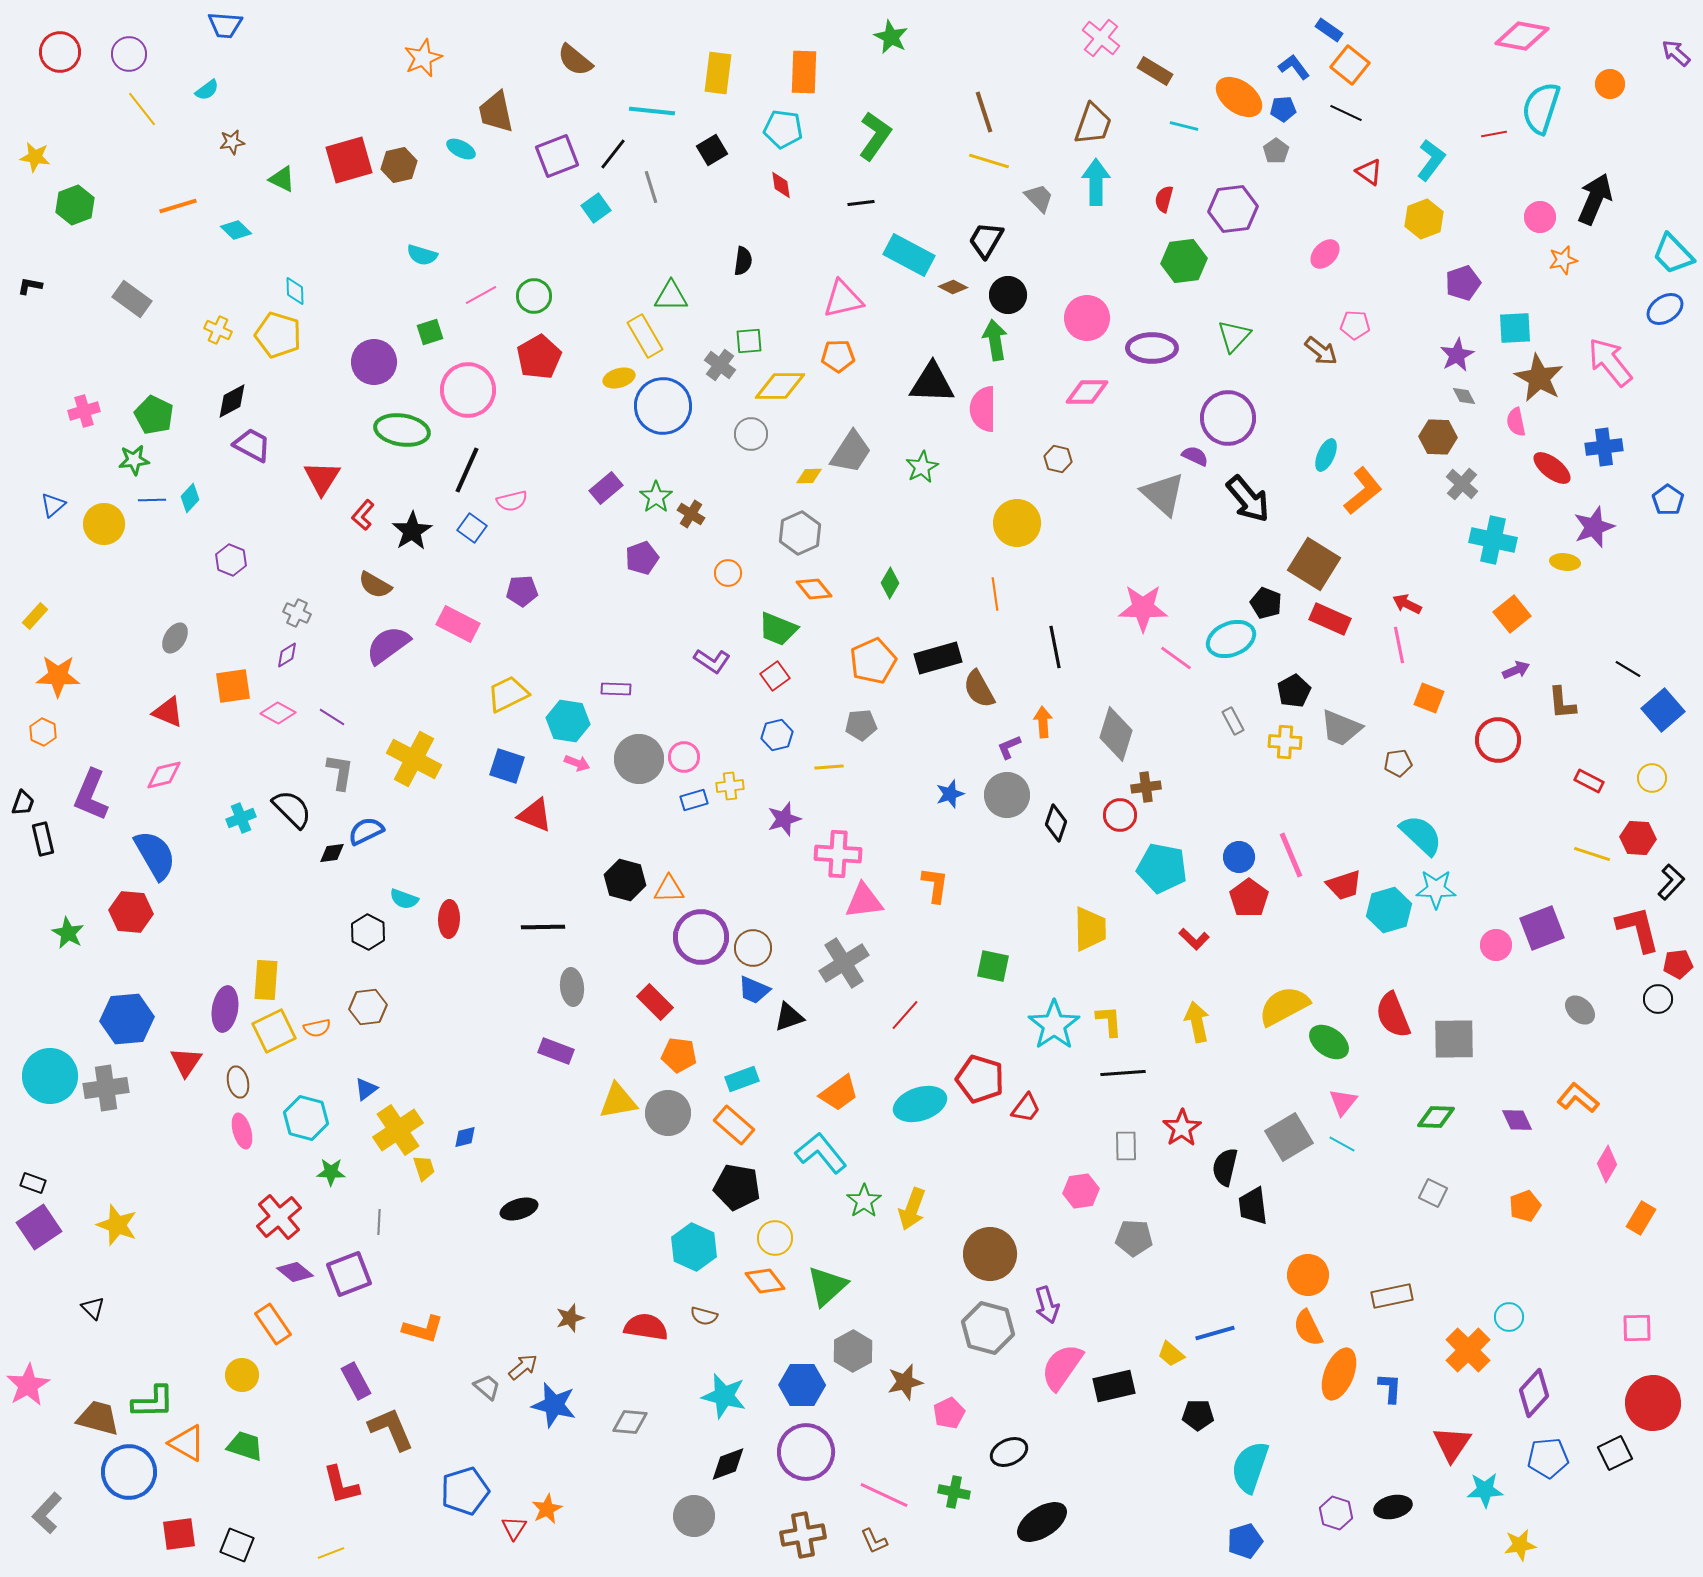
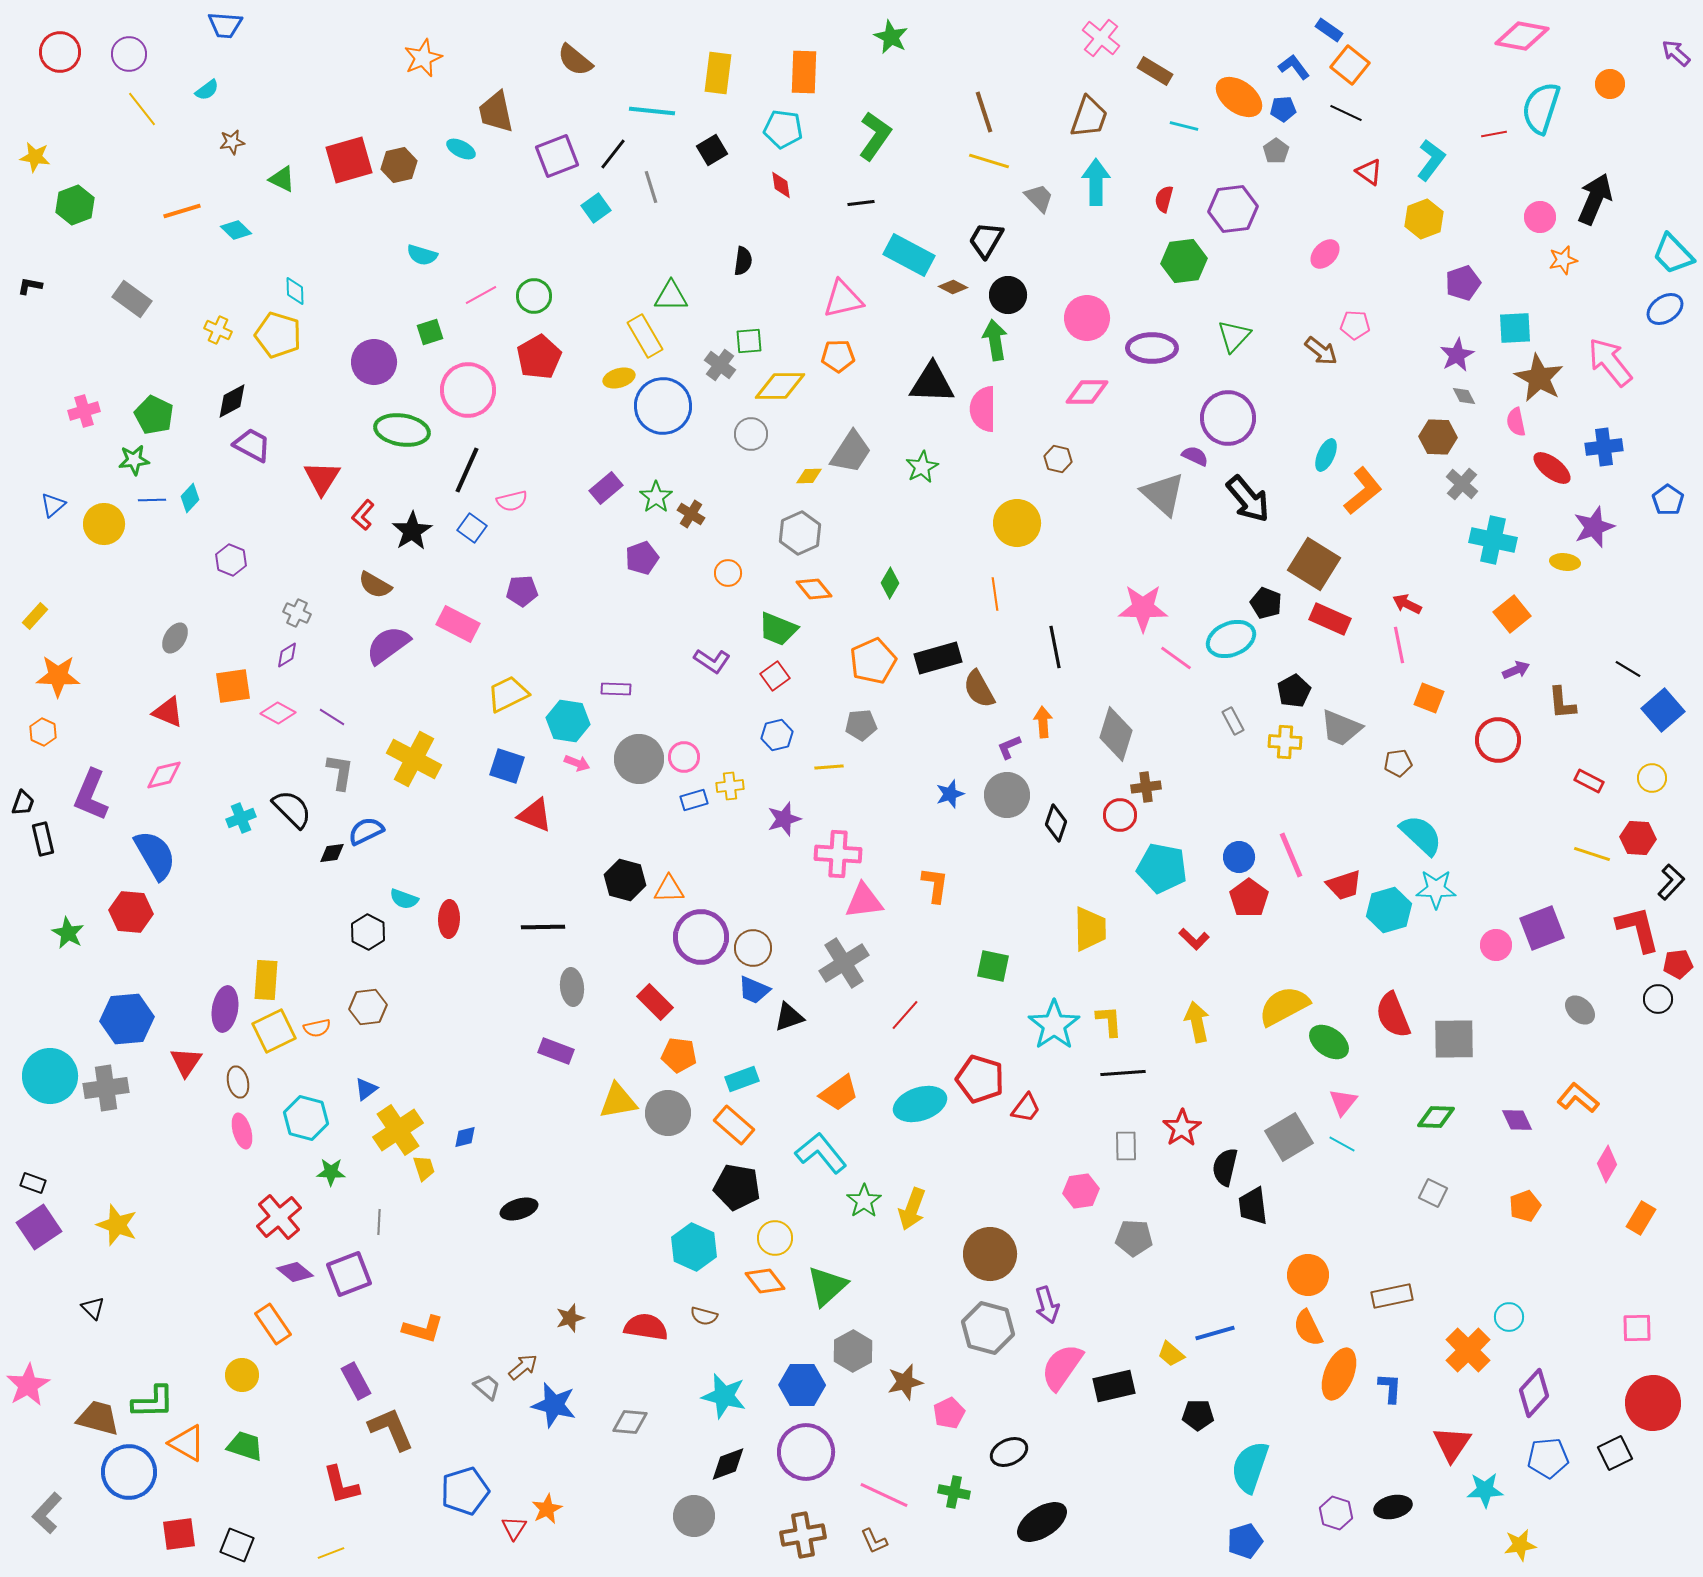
brown trapezoid at (1093, 124): moved 4 px left, 7 px up
orange line at (178, 206): moved 4 px right, 5 px down
